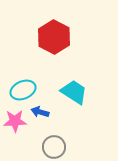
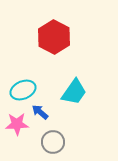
cyan trapezoid: rotated 92 degrees clockwise
blue arrow: rotated 24 degrees clockwise
pink star: moved 2 px right, 3 px down
gray circle: moved 1 px left, 5 px up
